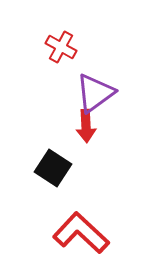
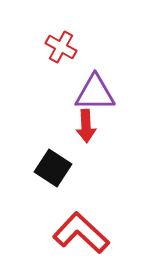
purple triangle: rotated 36 degrees clockwise
